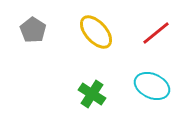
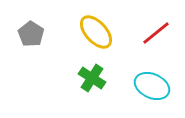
gray pentagon: moved 2 px left, 4 px down
green cross: moved 16 px up
